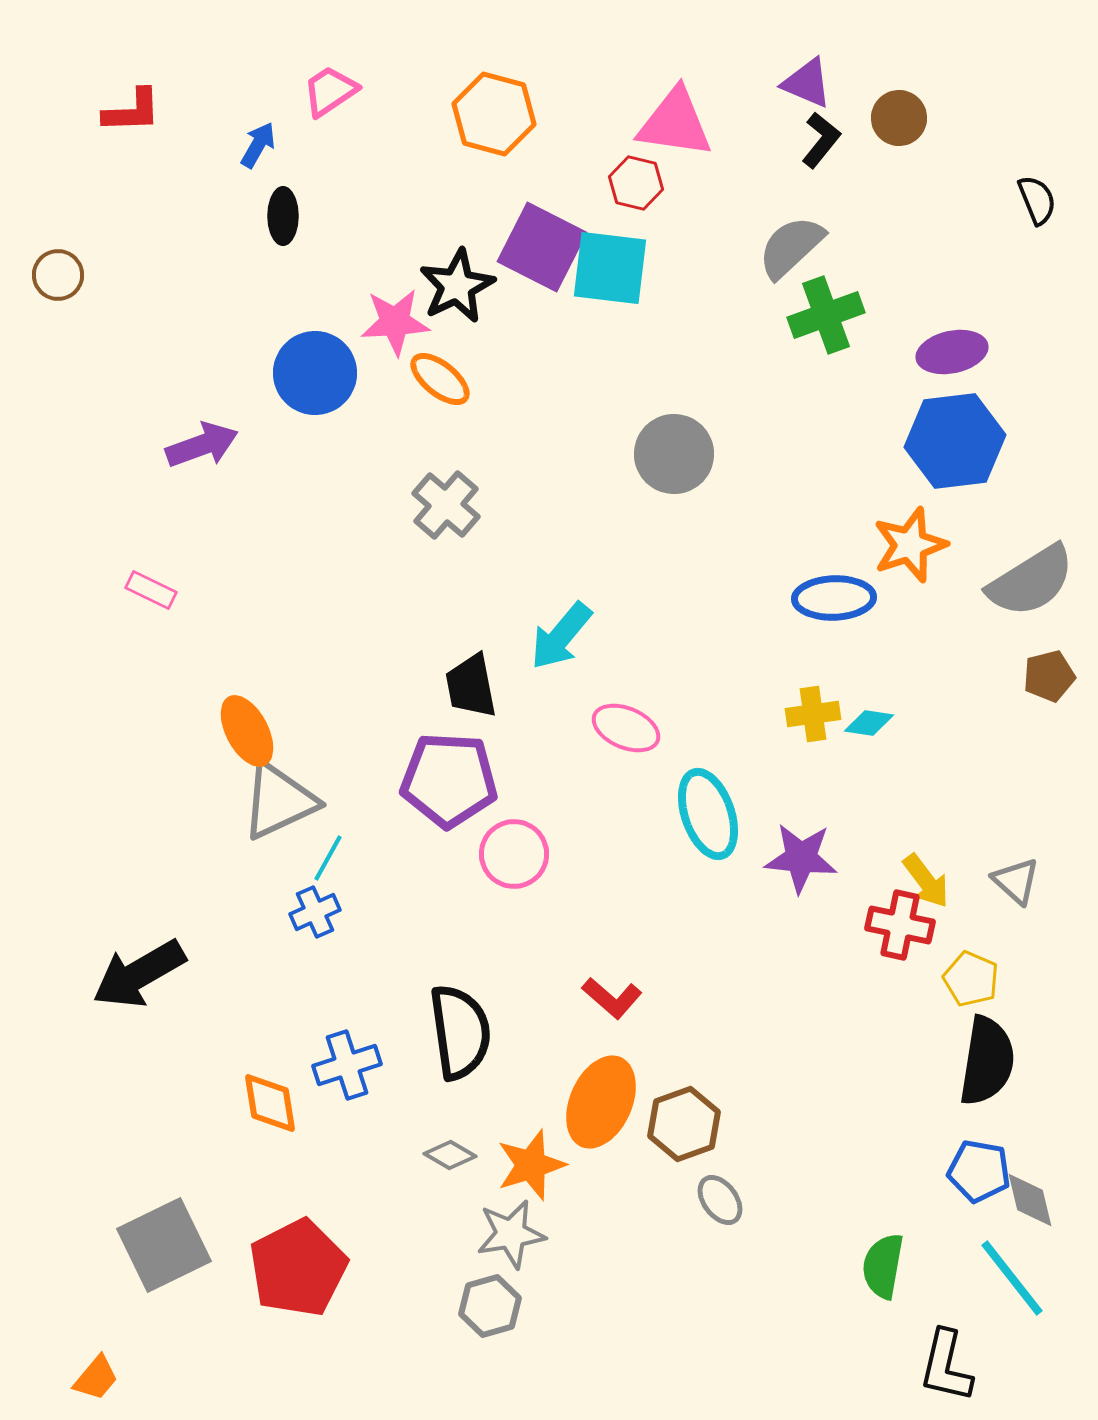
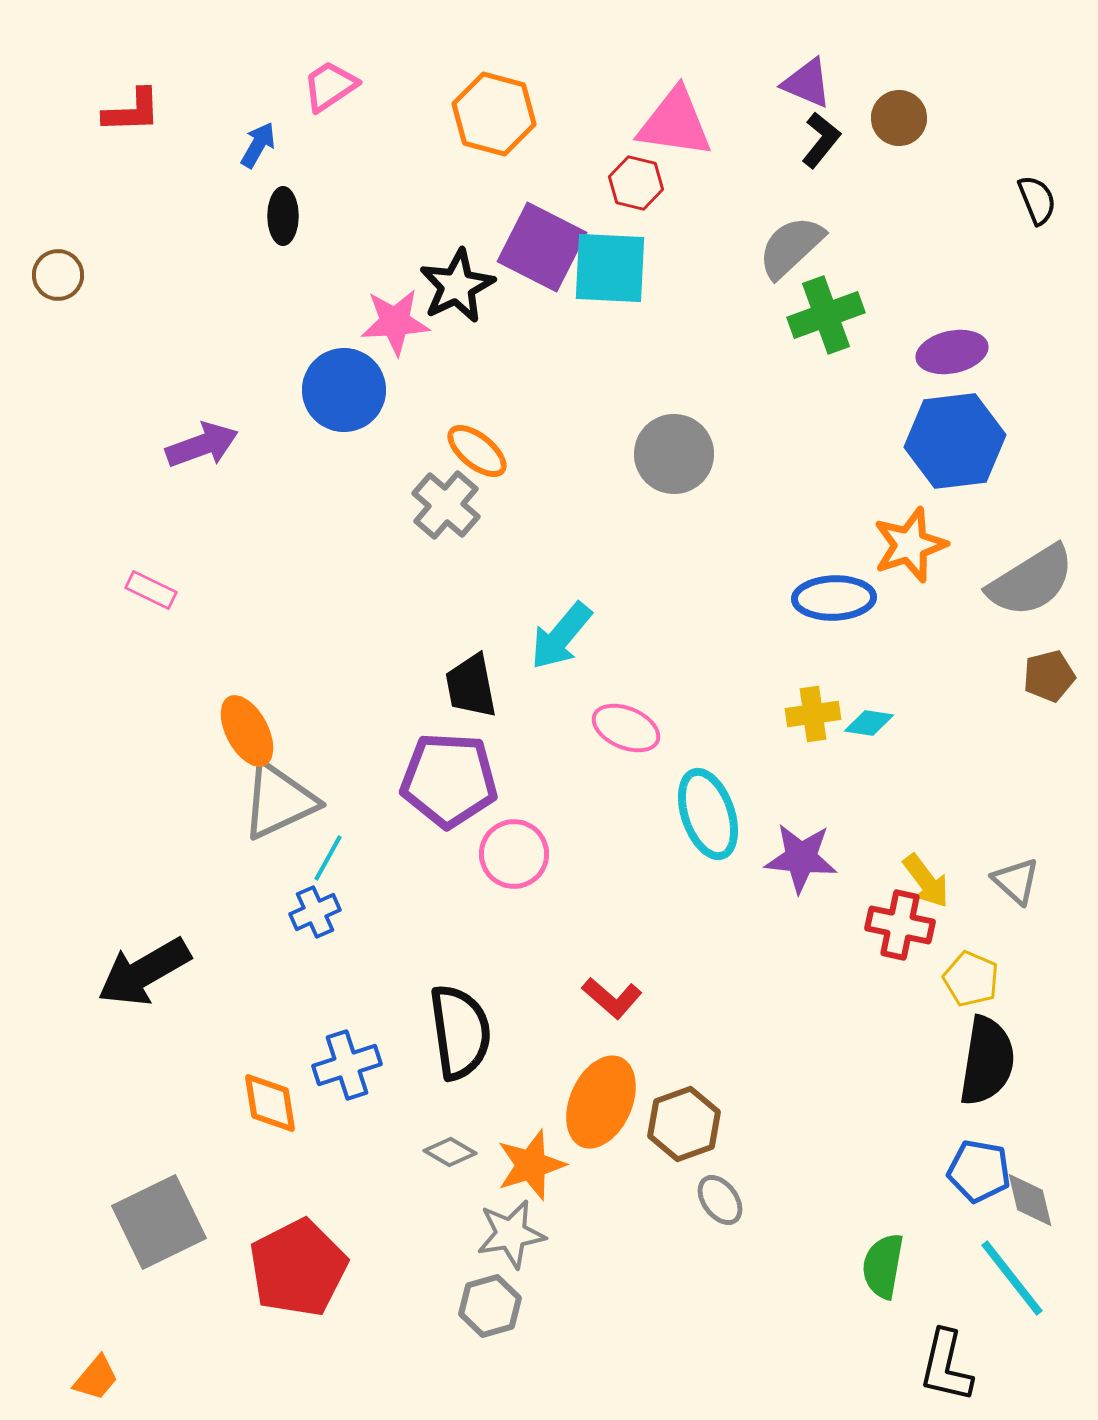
pink trapezoid at (330, 91): moved 5 px up
cyan square at (610, 268): rotated 4 degrees counterclockwise
blue circle at (315, 373): moved 29 px right, 17 px down
orange ellipse at (440, 379): moved 37 px right, 72 px down
black arrow at (139, 974): moved 5 px right, 2 px up
gray diamond at (450, 1155): moved 3 px up
gray square at (164, 1245): moved 5 px left, 23 px up
